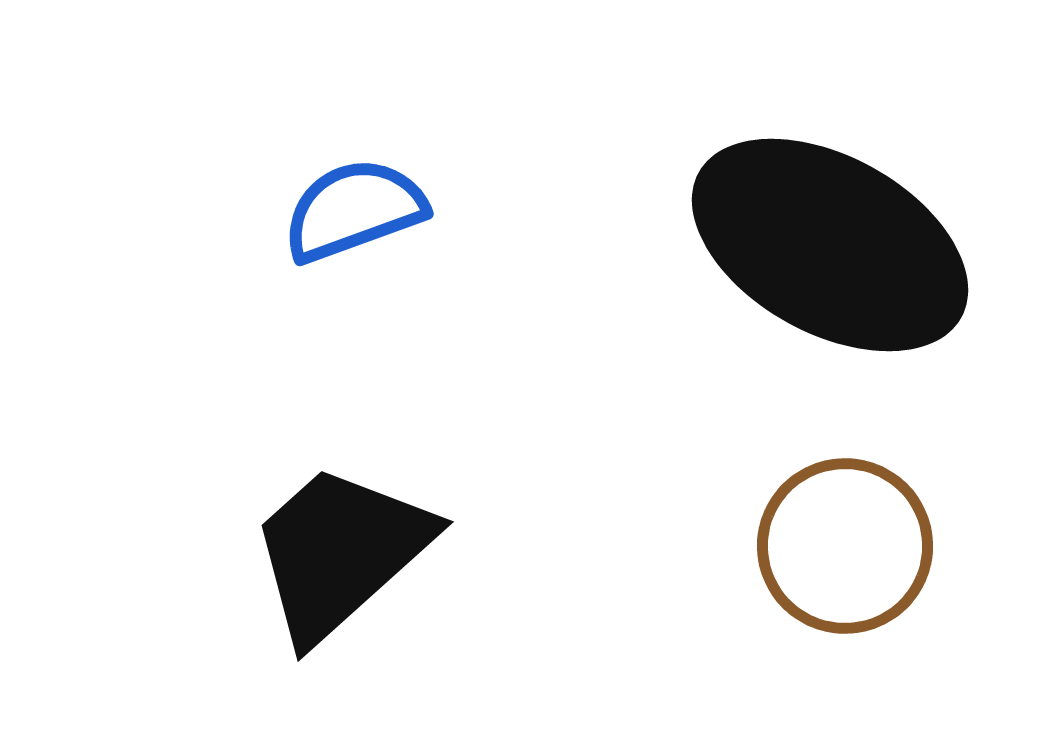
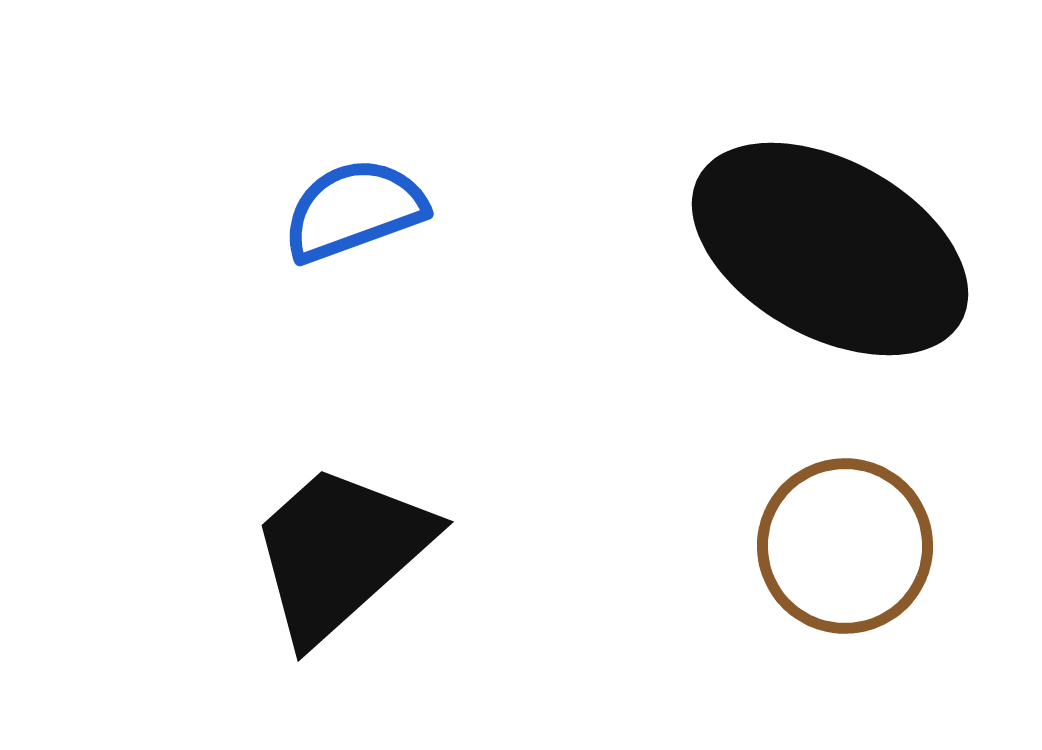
black ellipse: moved 4 px down
